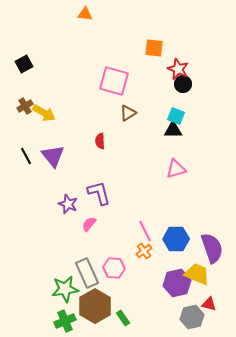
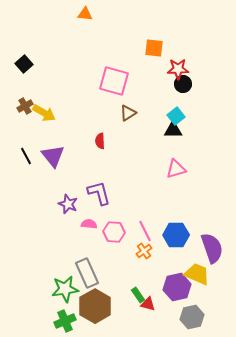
black square: rotated 12 degrees counterclockwise
red star: rotated 25 degrees counterclockwise
cyan square: rotated 30 degrees clockwise
pink semicircle: rotated 56 degrees clockwise
blue hexagon: moved 4 px up
pink hexagon: moved 36 px up
purple hexagon: moved 4 px down
red triangle: moved 61 px left
green rectangle: moved 15 px right, 23 px up
